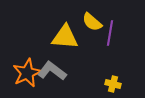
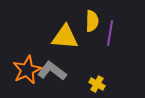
yellow semicircle: moved 1 px up; rotated 130 degrees counterclockwise
orange star: moved 3 px up
yellow cross: moved 16 px left; rotated 14 degrees clockwise
